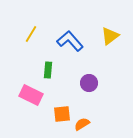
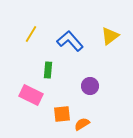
purple circle: moved 1 px right, 3 px down
